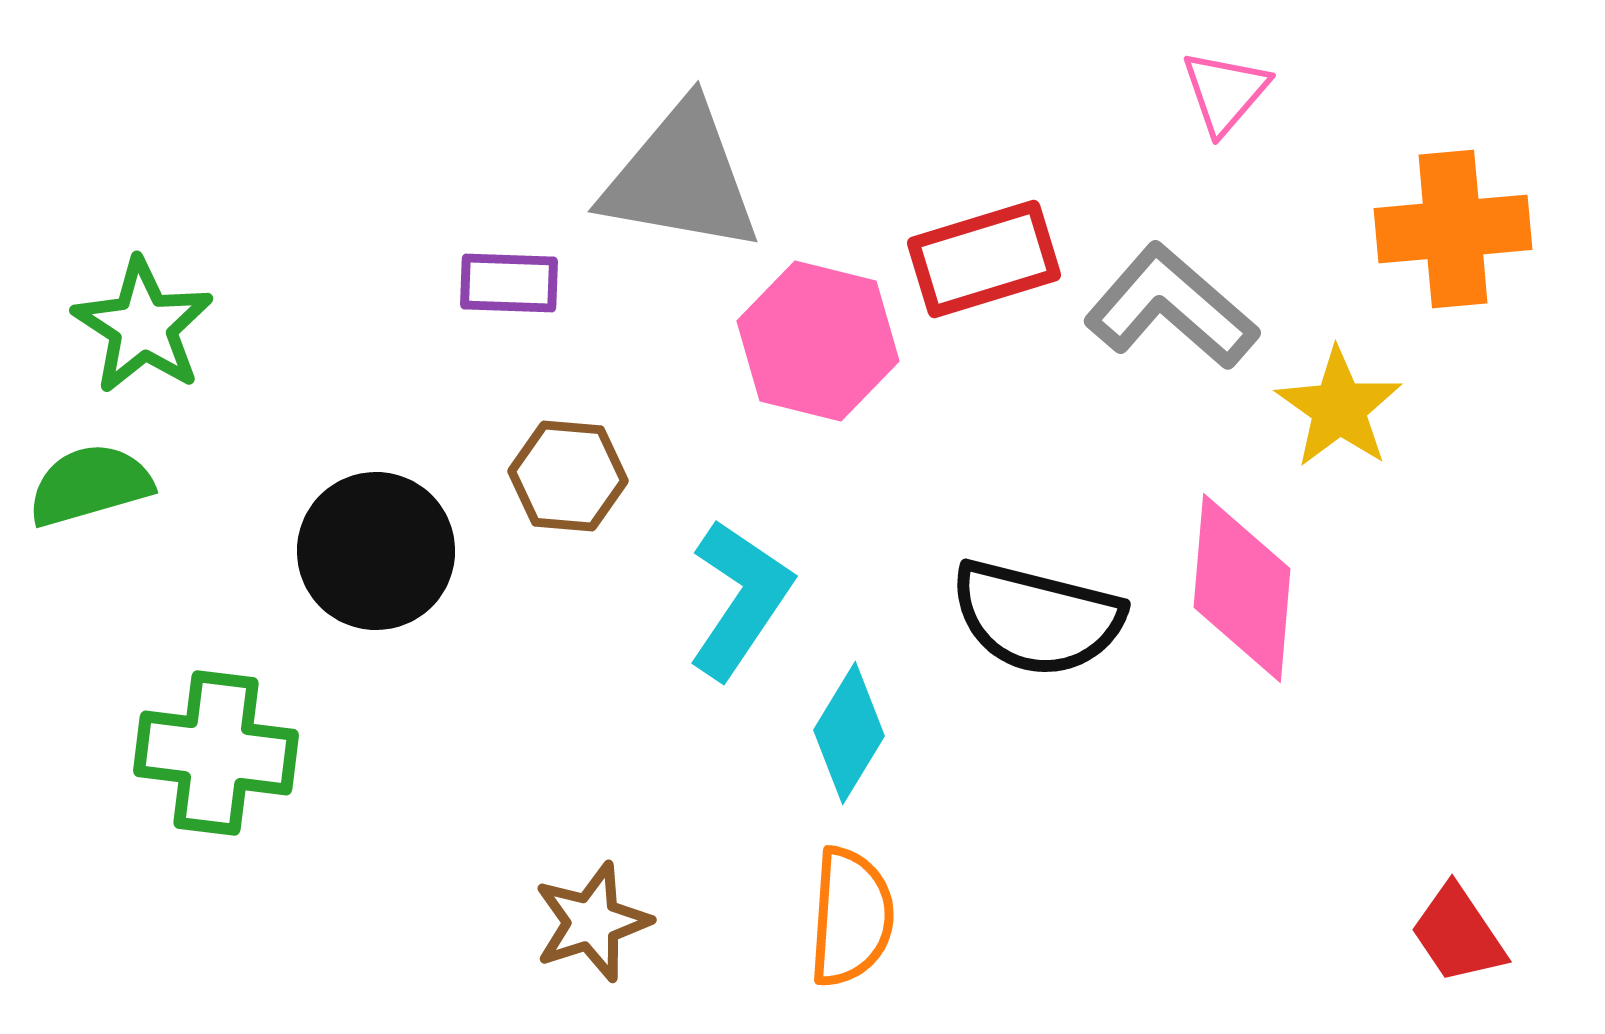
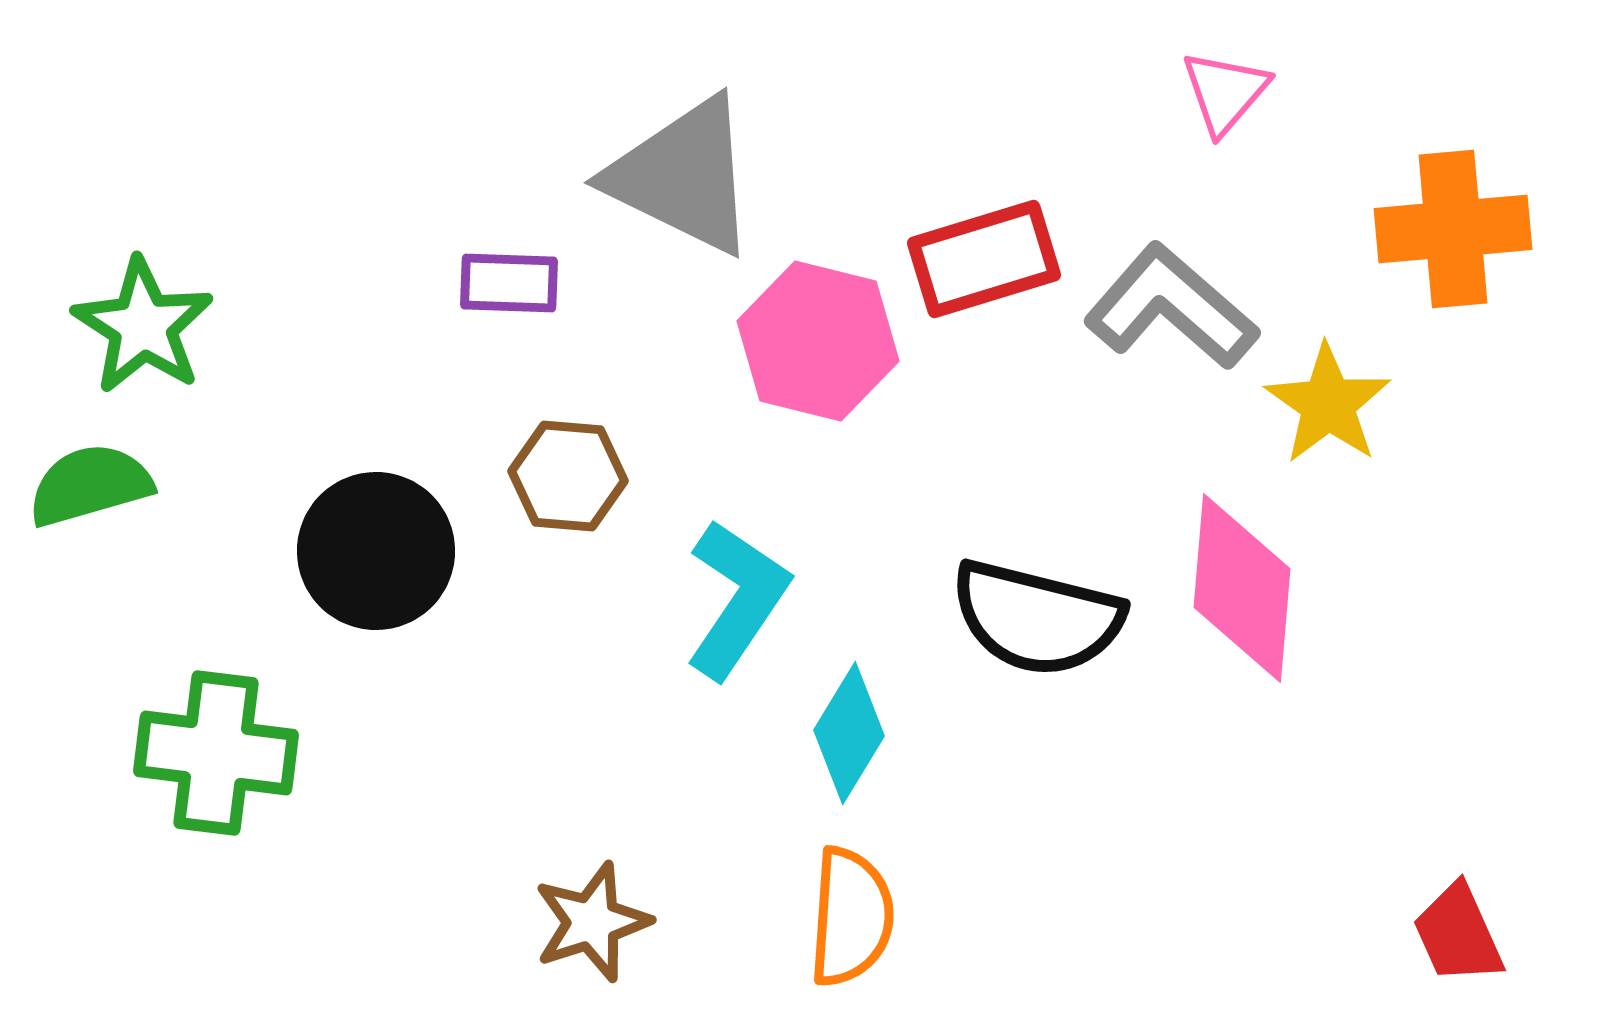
gray triangle: moved 2 px right, 2 px up; rotated 16 degrees clockwise
yellow star: moved 11 px left, 4 px up
cyan L-shape: moved 3 px left
red trapezoid: rotated 10 degrees clockwise
